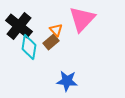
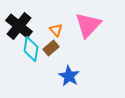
pink triangle: moved 6 px right, 6 px down
brown rectangle: moved 6 px down
cyan diamond: moved 2 px right, 2 px down
blue star: moved 2 px right, 5 px up; rotated 25 degrees clockwise
